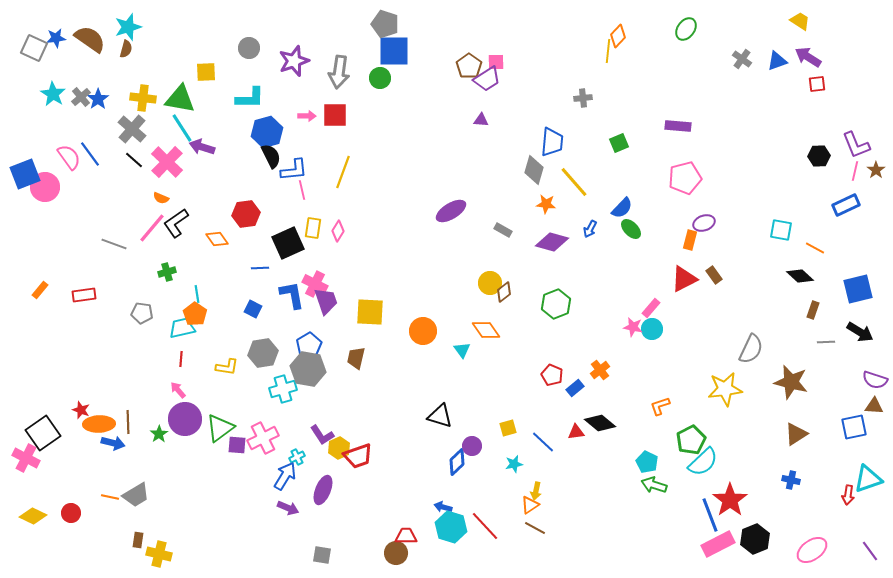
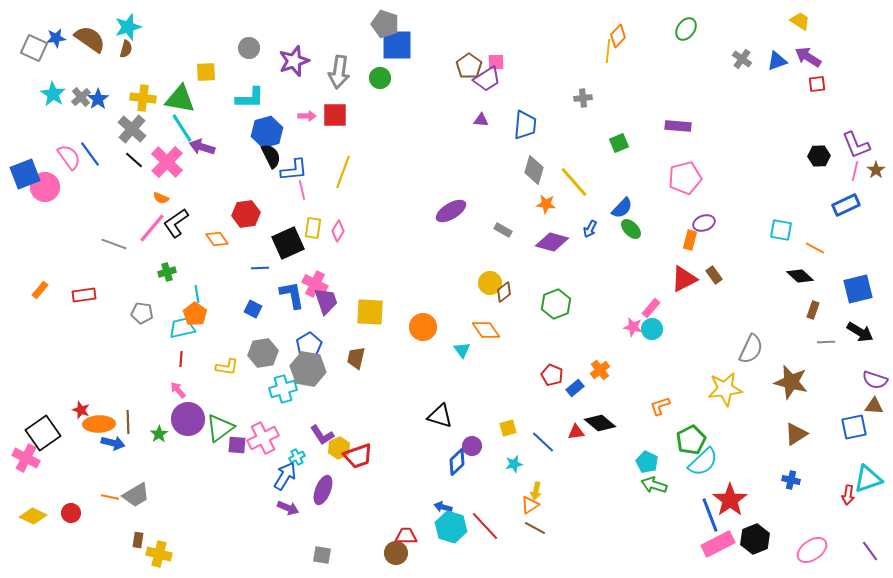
blue square at (394, 51): moved 3 px right, 6 px up
blue trapezoid at (552, 142): moved 27 px left, 17 px up
orange circle at (423, 331): moved 4 px up
purple circle at (185, 419): moved 3 px right
